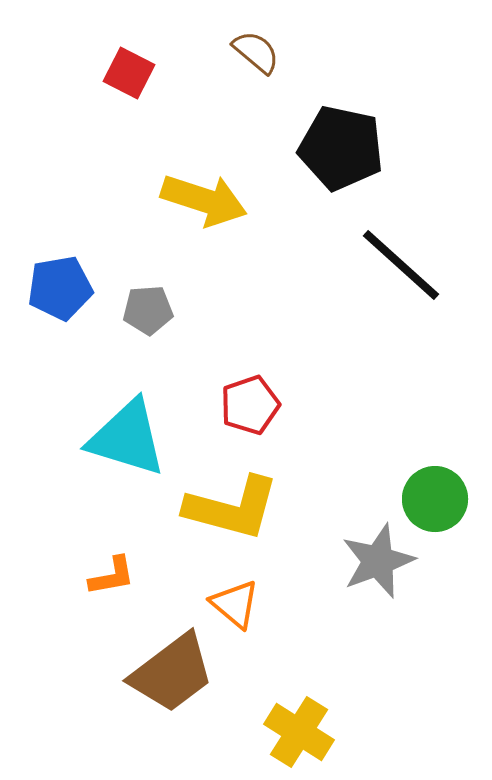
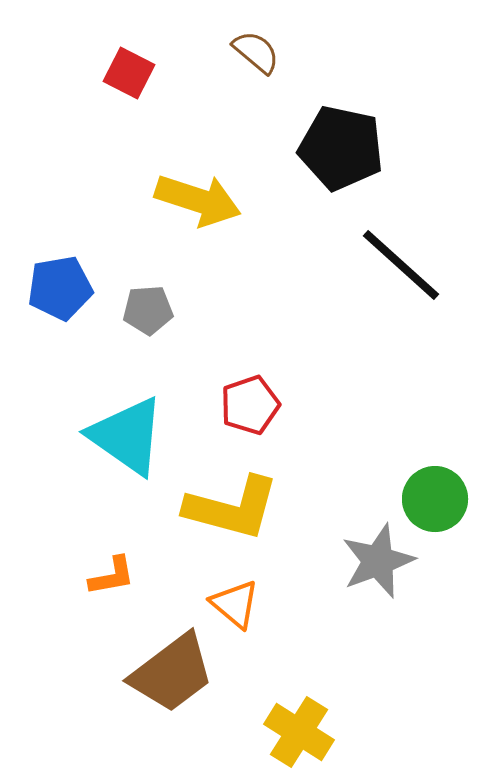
yellow arrow: moved 6 px left
cyan triangle: moved 2 px up; rotated 18 degrees clockwise
